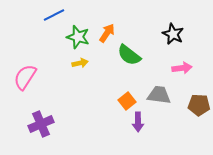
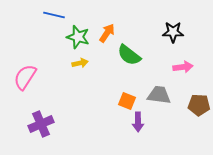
blue line: rotated 40 degrees clockwise
black star: moved 2 px up; rotated 25 degrees counterclockwise
pink arrow: moved 1 px right, 1 px up
orange square: rotated 30 degrees counterclockwise
